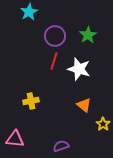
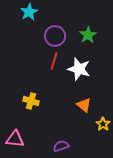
yellow cross: rotated 28 degrees clockwise
